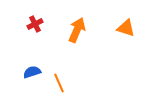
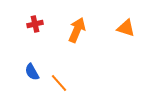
red cross: rotated 14 degrees clockwise
blue semicircle: rotated 102 degrees counterclockwise
orange line: rotated 18 degrees counterclockwise
